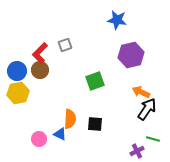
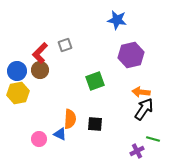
orange arrow: rotated 18 degrees counterclockwise
black arrow: moved 3 px left
